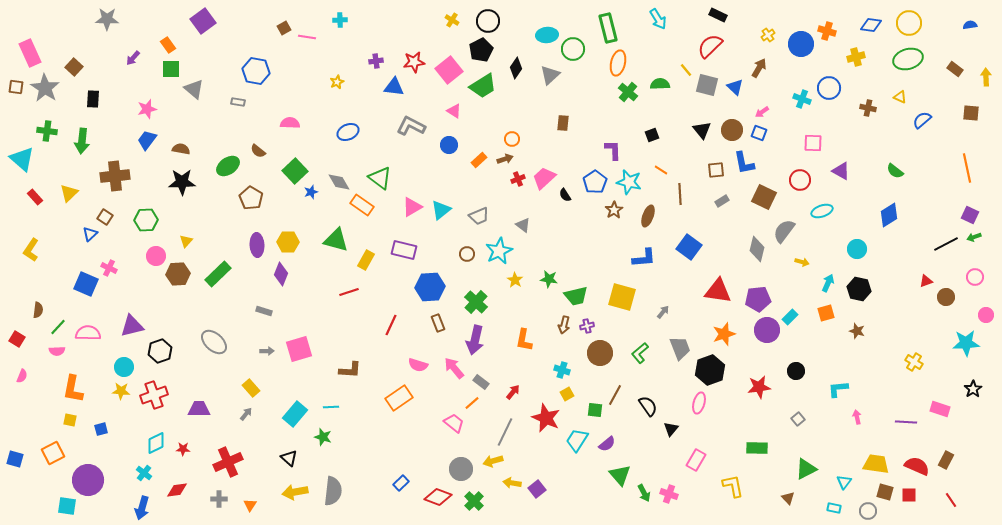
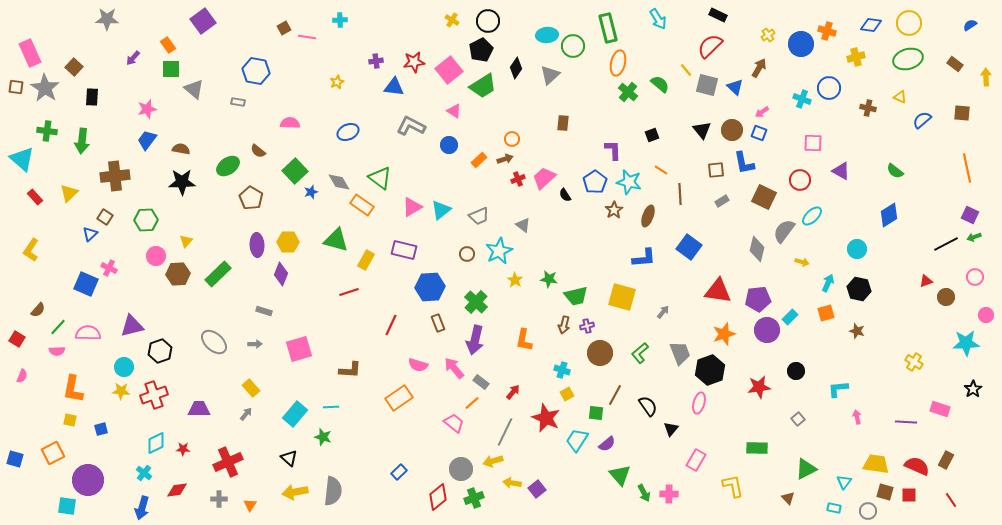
blue semicircle at (970, 25): rotated 24 degrees counterclockwise
green circle at (573, 49): moved 3 px up
brown rectangle at (955, 69): moved 5 px up
green semicircle at (660, 84): rotated 42 degrees clockwise
black rectangle at (93, 99): moved 1 px left, 2 px up
brown square at (971, 113): moved 9 px left
cyan ellipse at (822, 211): moved 10 px left, 5 px down; rotated 25 degrees counterclockwise
brown semicircle at (38, 310): rotated 35 degrees clockwise
gray trapezoid at (680, 348): moved 5 px down
gray arrow at (267, 351): moved 12 px left, 7 px up
green square at (595, 410): moved 1 px right, 3 px down
blue rectangle at (401, 483): moved 2 px left, 11 px up
pink cross at (669, 494): rotated 18 degrees counterclockwise
red diamond at (438, 497): rotated 60 degrees counterclockwise
green cross at (474, 501): moved 3 px up; rotated 24 degrees clockwise
